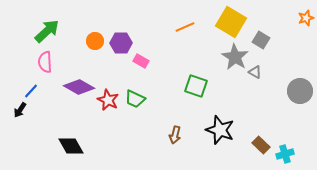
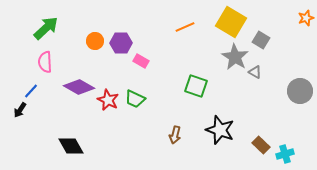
green arrow: moved 1 px left, 3 px up
